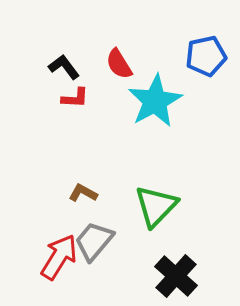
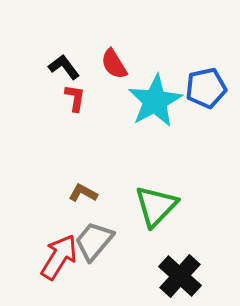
blue pentagon: moved 32 px down
red semicircle: moved 5 px left
red L-shape: rotated 84 degrees counterclockwise
black cross: moved 4 px right
